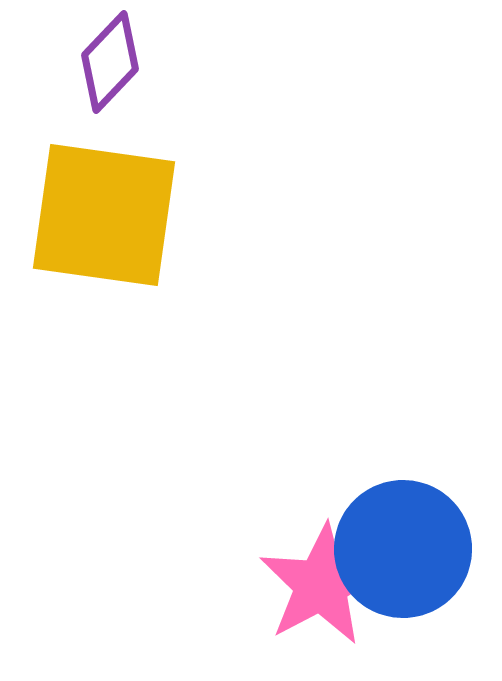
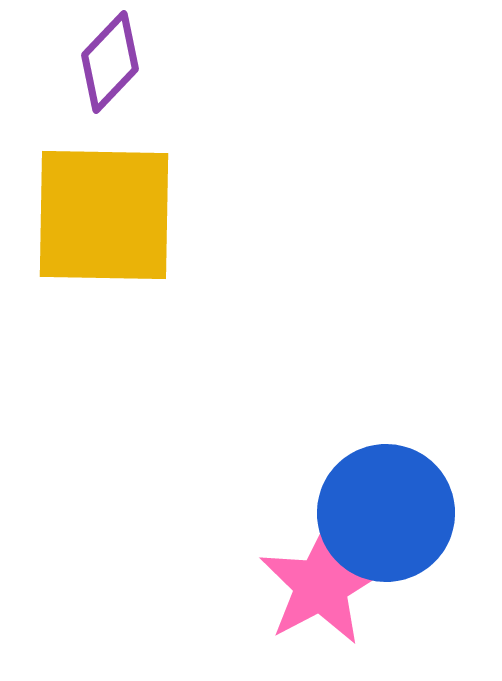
yellow square: rotated 7 degrees counterclockwise
blue circle: moved 17 px left, 36 px up
